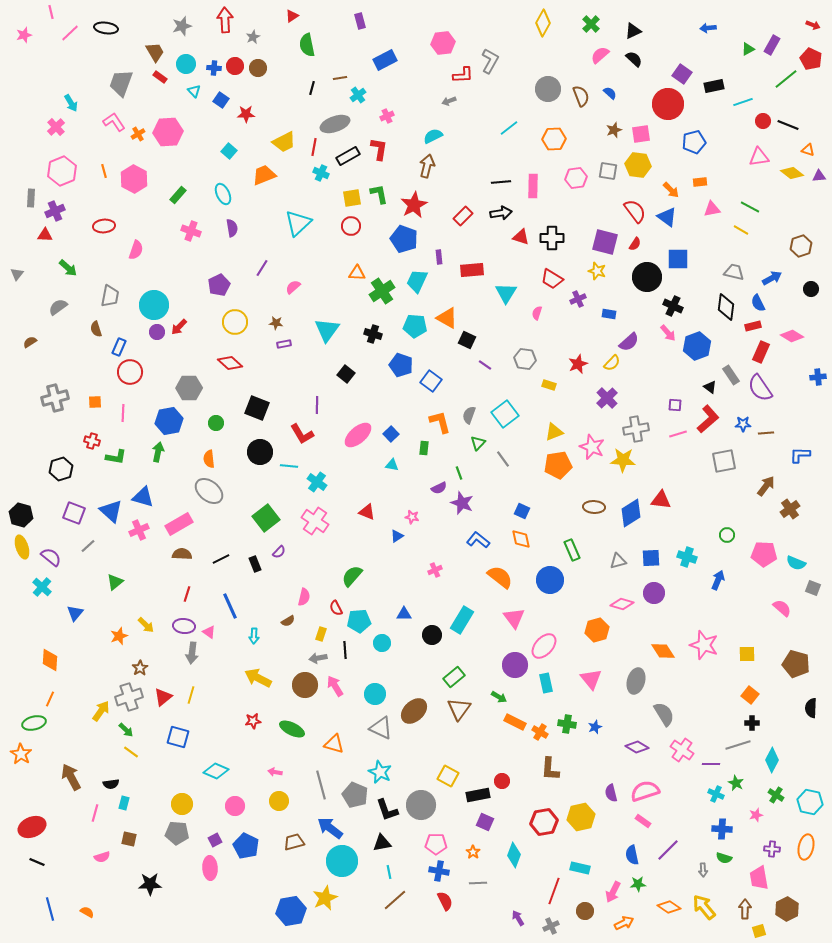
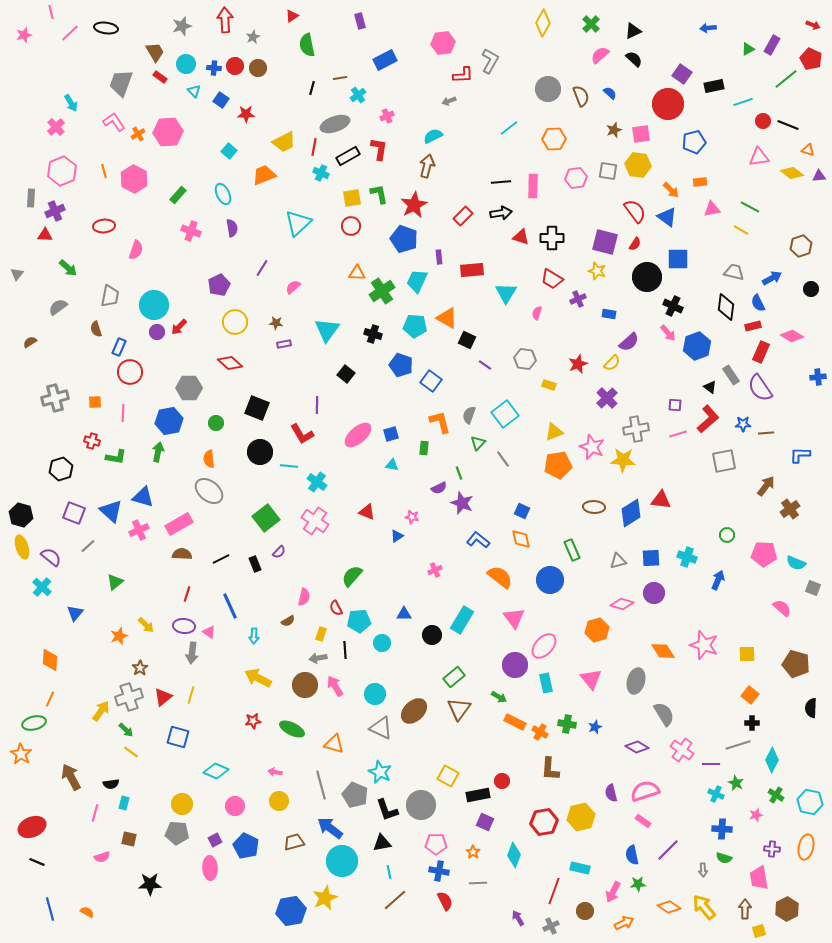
blue square at (391, 434): rotated 28 degrees clockwise
